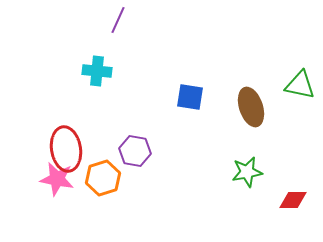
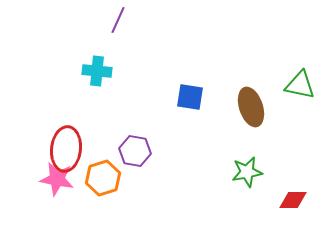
red ellipse: rotated 15 degrees clockwise
